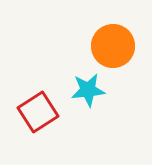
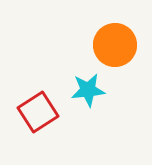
orange circle: moved 2 px right, 1 px up
